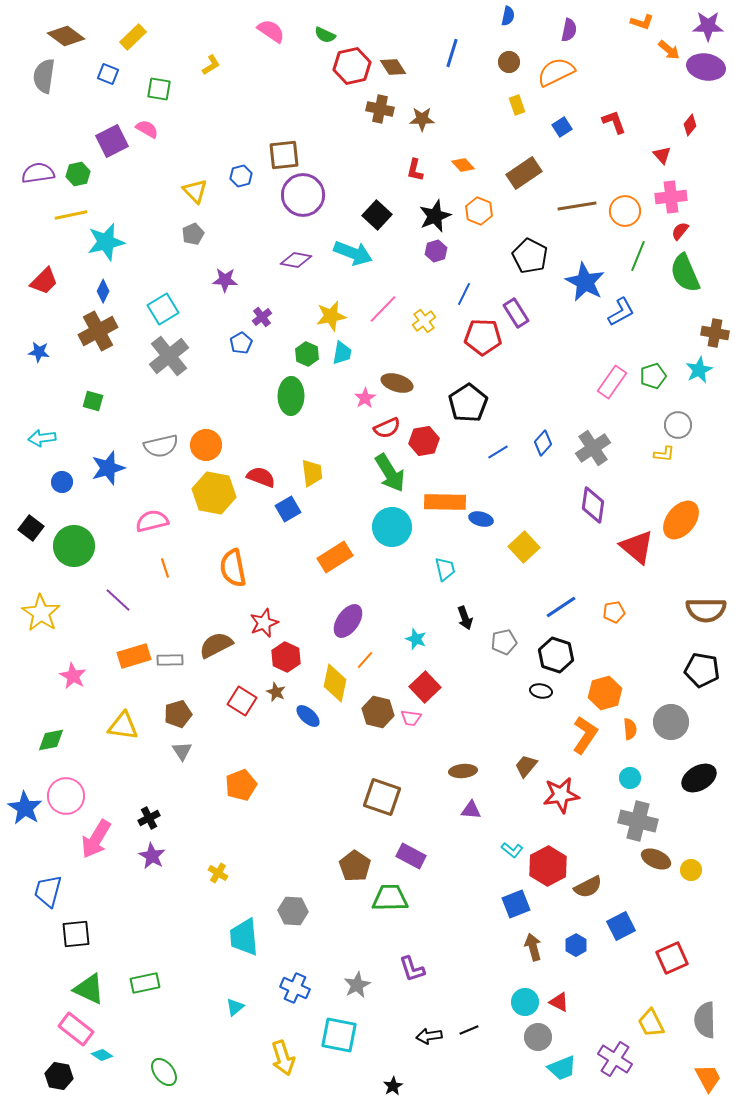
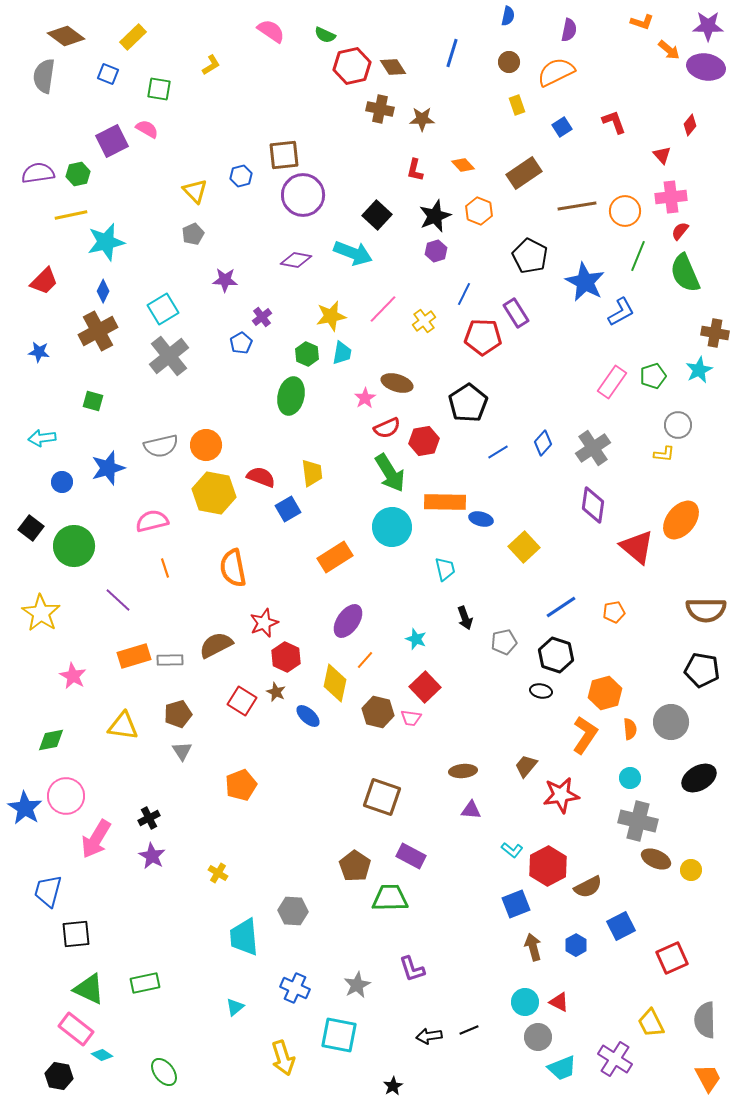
green ellipse at (291, 396): rotated 12 degrees clockwise
